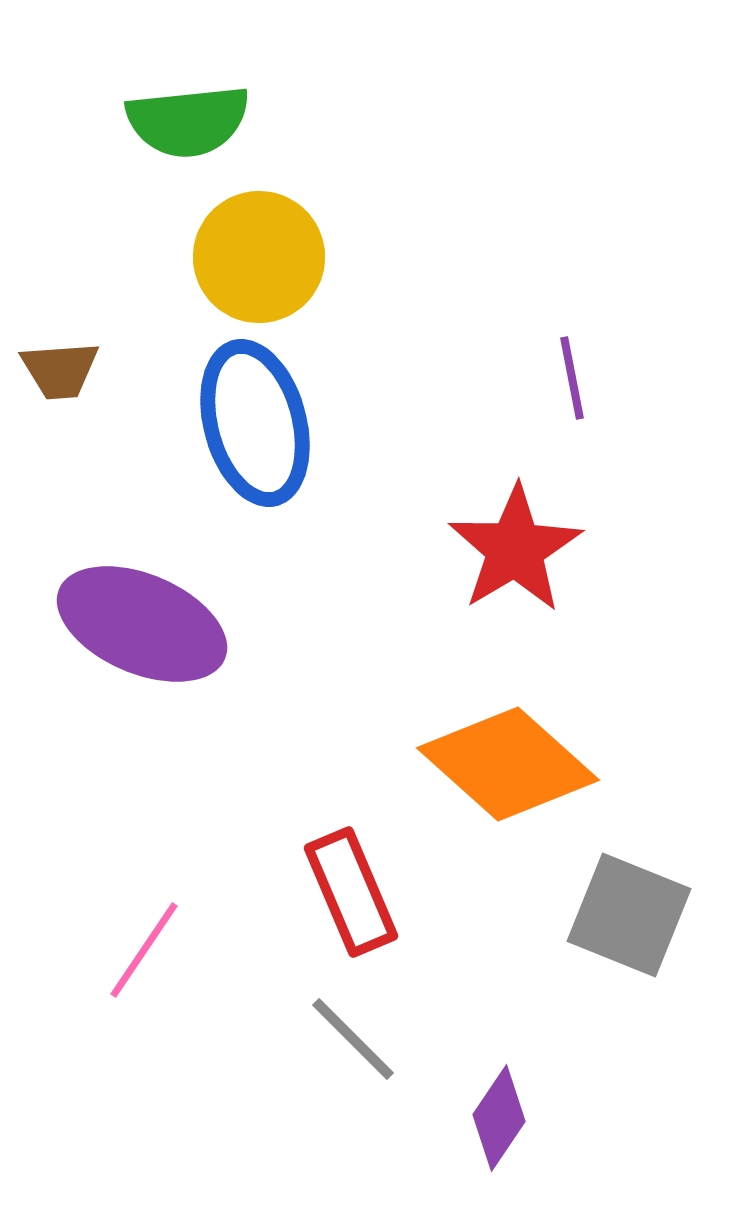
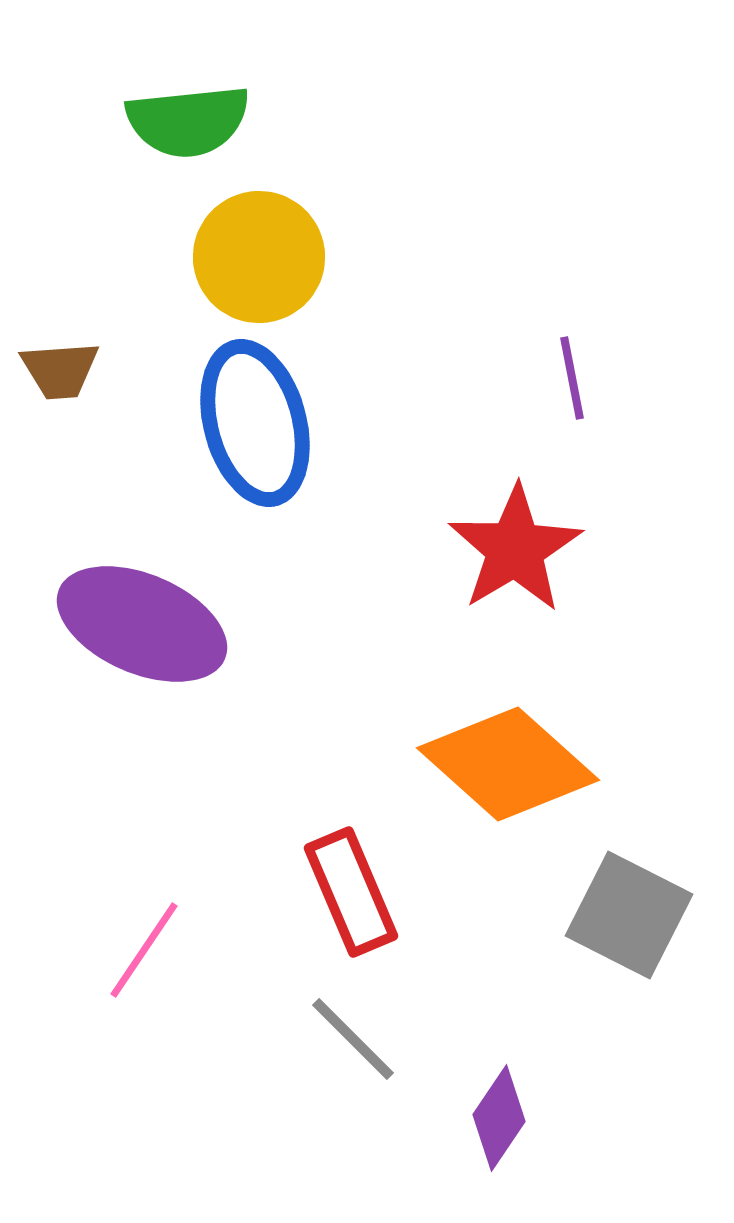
gray square: rotated 5 degrees clockwise
